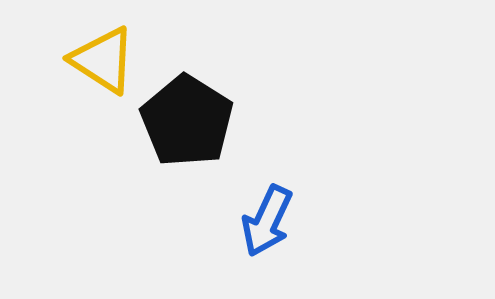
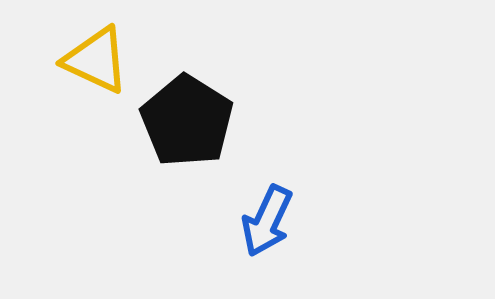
yellow triangle: moved 7 px left; rotated 8 degrees counterclockwise
